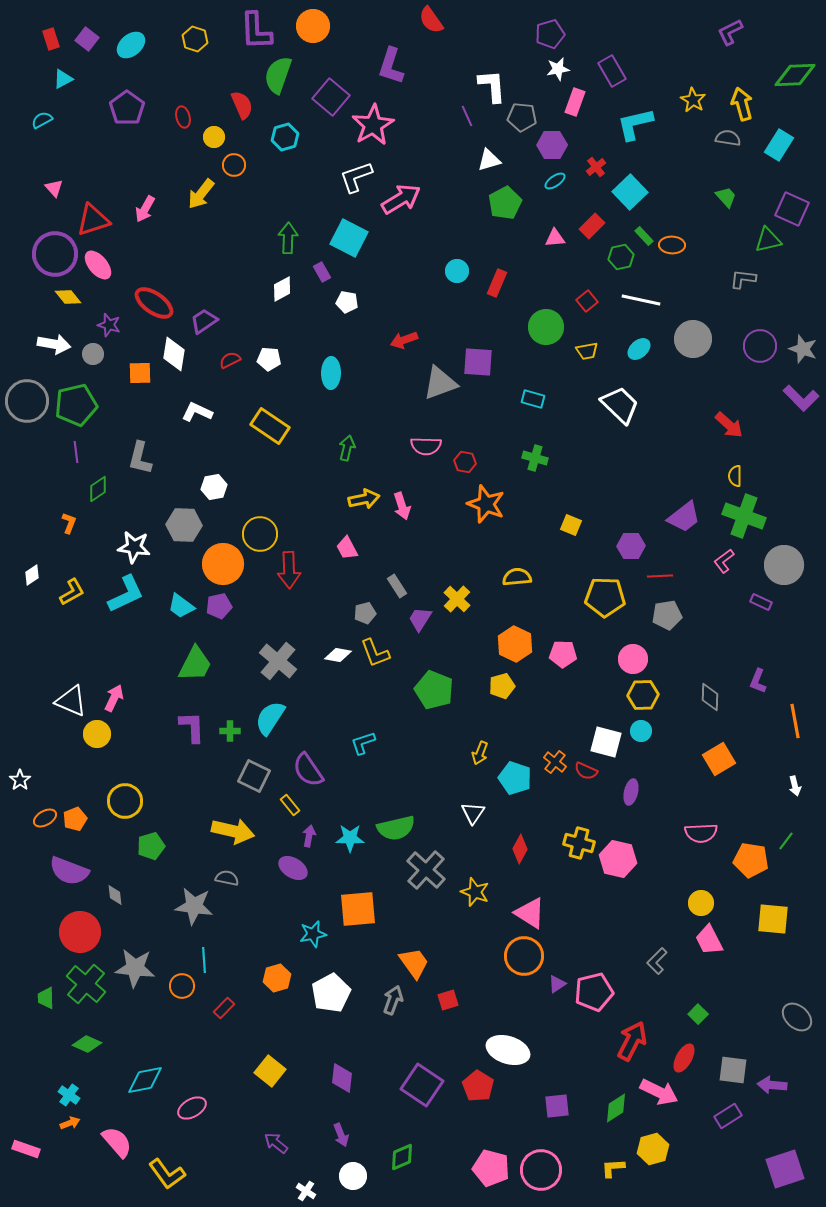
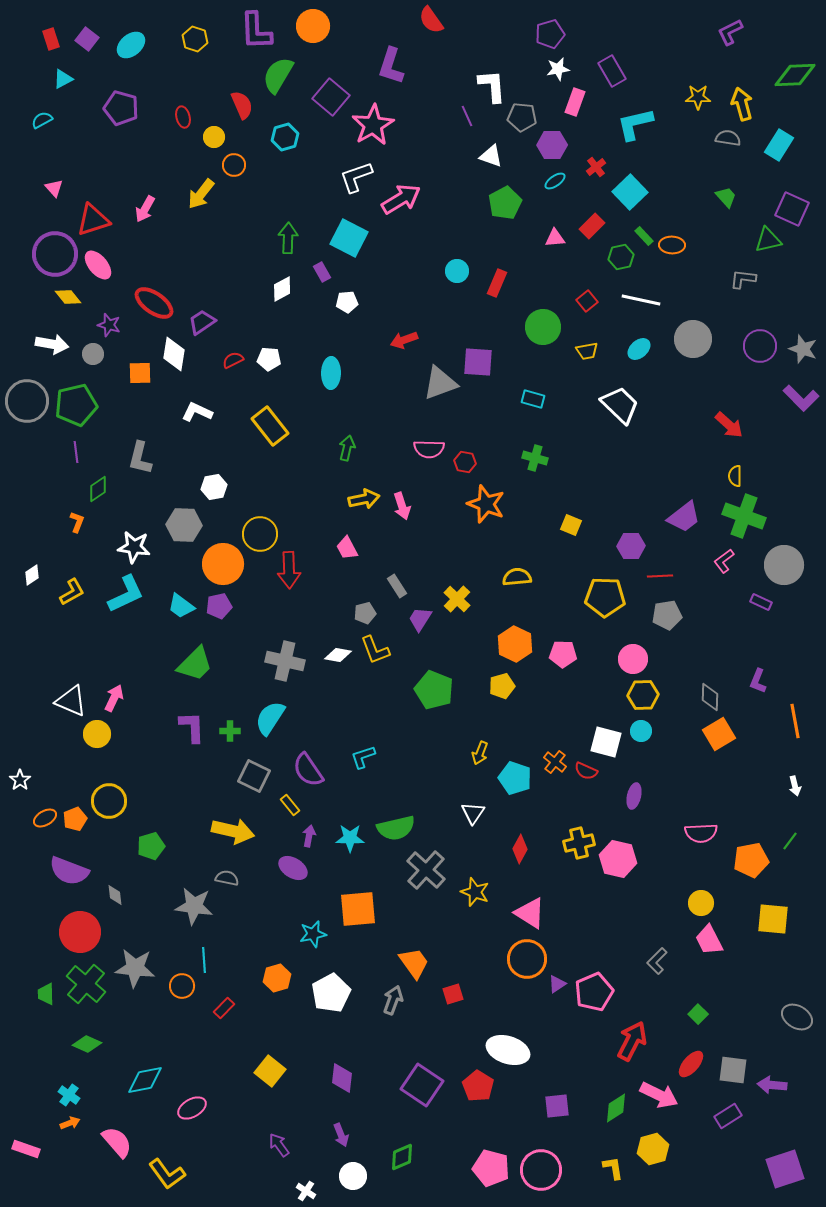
green semicircle at (278, 75): rotated 12 degrees clockwise
yellow star at (693, 100): moved 5 px right, 3 px up; rotated 30 degrees counterclockwise
purple pentagon at (127, 108): moved 6 px left; rotated 20 degrees counterclockwise
white triangle at (489, 160): moved 2 px right, 4 px up; rotated 35 degrees clockwise
white pentagon at (347, 302): rotated 15 degrees counterclockwise
purple trapezoid at (204, 321): moved 2 px left, 1 px down
green circle at (546, 327): moved 3 px left
white arrow at (54, 344): moved 2 px left
red semicircle at (230, 360): moved 3 px right
yellow rectangle at (270, 426): rotated 18 degrees clockwise
pink semicircle at (426, 446): moved 3 px right, 3 px down
orange L-shape at (69, 523): moved 8 px right, 1 px up
yellow L-shape at (375, 653): moved 3 px up
gray cross at (278, 661): moved 7 px right; rotated 27 degrees counterclockwise
green trapezoid at (195, 664): rotated 18 degrees clockwise
cyan L-shape at (363, 743): moved 14 px down
orange square at (719, 759): moved 25 px up
purple ellipse at (631, 792): moved 3 px right, 4 px down
yellow circle at (125, 801): moved 16 px left
green line at (786, 841): moved 4 px right
yellow cross at (579, 843): rotated 28 degrees counterclockwise
orange pentagon at (751, 860): rotated 20 degrees counterclockwise
orange circle at (524, 956): moved 3 px right, 3 px down
pink pentagon at (594, 992): rotated 9 degrees counterclockwise
green trapezoid at (46, 998): moved 4 px up
red square at (448, 1000): moved 5 px right, 6 px up
gray ellipse at (797, 1017): rotated 12 degrees counterclockwise
red ellipse at (684, 1058): moved 7 px right, 6 px down; rotated 12 degrees clockwise
pink arrow at (659, 1092): moved 3 px down
purple arrow at (276, 1143): moved 3 px right, 2 px down; rotated 15 degrees clockwise
yellow L-shape at (613, 1168): rotated 85 degrees clockwise
